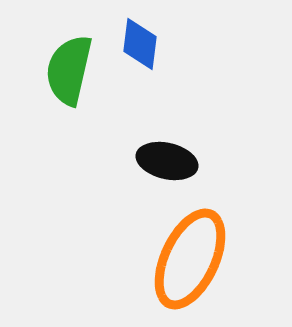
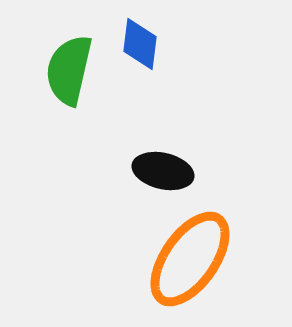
black ellipse: moved 4 px left, 10 px down
orange ellipse: rotated 10 degrees clockwise
